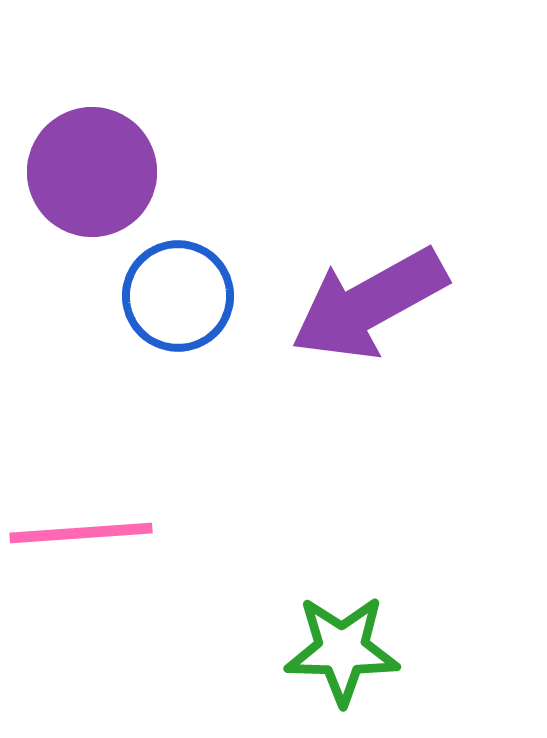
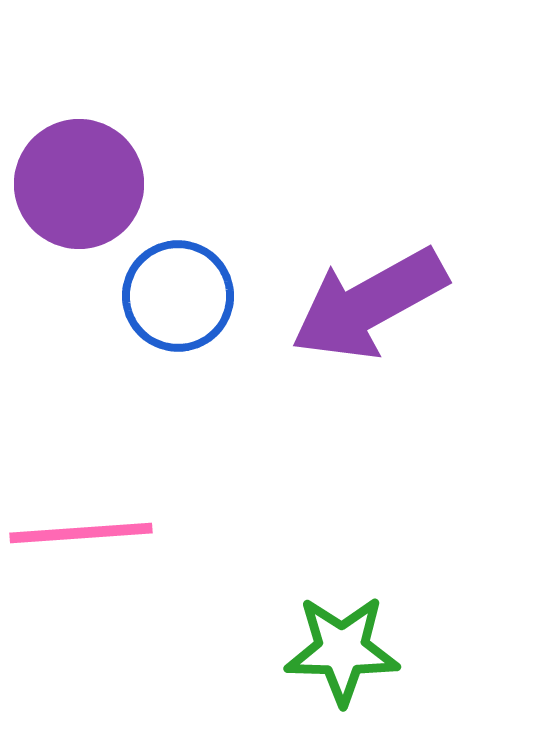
purple circle: moved 13 px left, 12 px down
